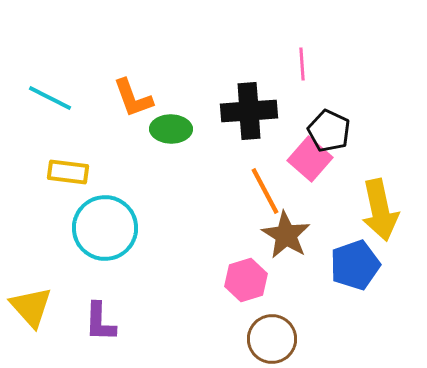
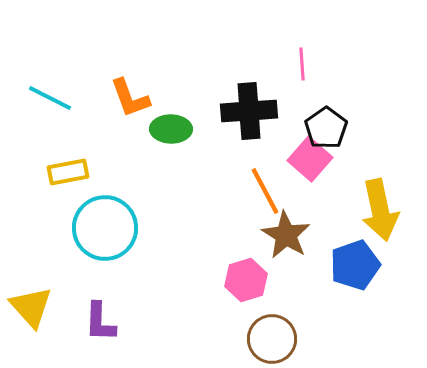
orange L-shape: moved 3 px left
black pentagon: moved 3 px left, 3 px up; rotated 12 degrees clockwise
yellow rectangle: rotated 18 degrees counterclockwise
